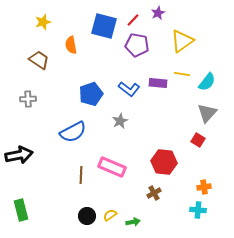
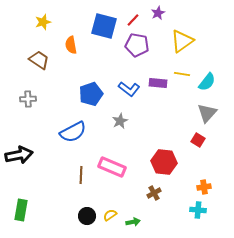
green rectangle: rotated 25 degrees clockwise
